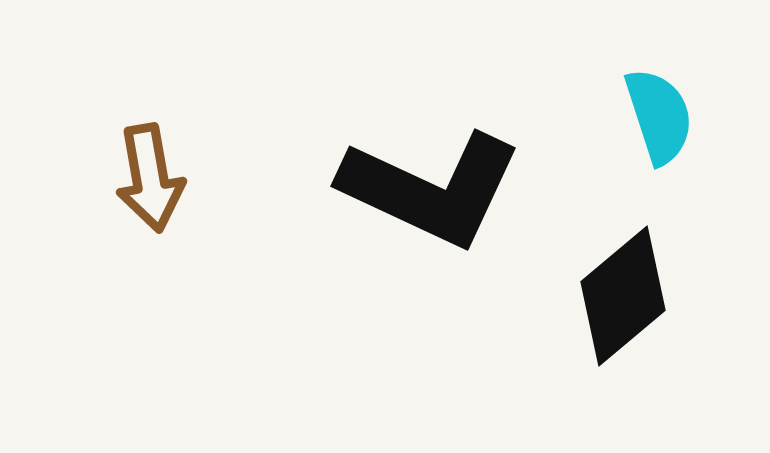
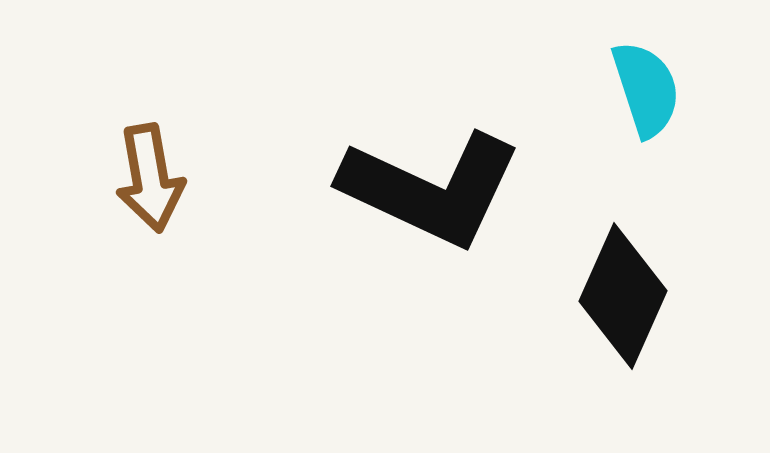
cyan semicircle: moved 13 px left, 27 px up
black diamond: rotated 26 degrees counterclockwise
